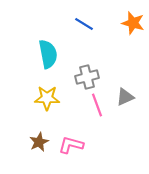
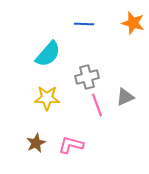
blue line: rotated 30 degrees counterclockwise
cyan semicircle: rotated 52 degrees clockwise
brown star: moved 3 px left, 1 px down
